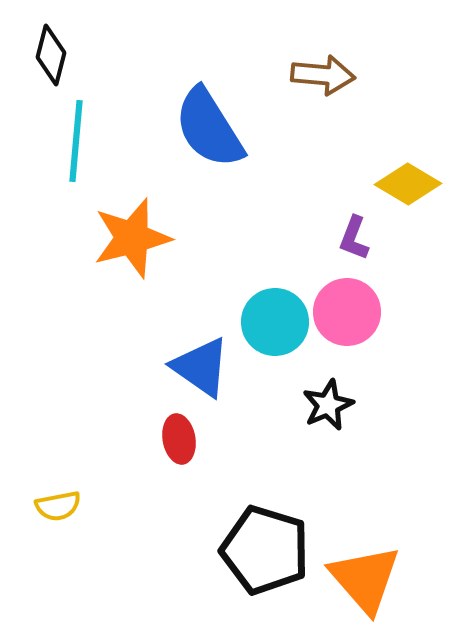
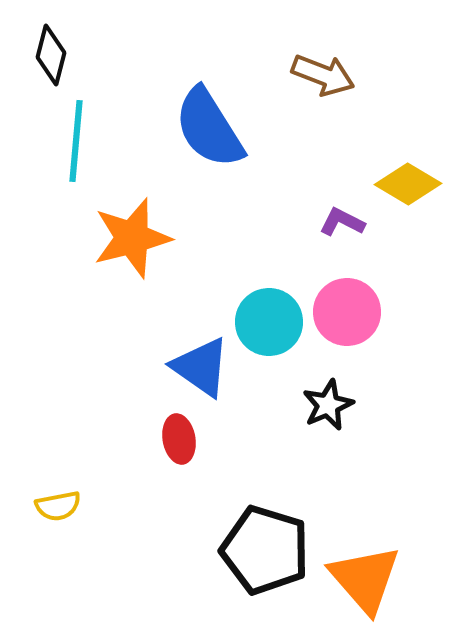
brown arrow: rotated 16 degrees clockwise
purple L-shape: moved 12 px left, 16 px up; rotated 96 degrees clockwise
cyan circle: moved 6 px left
